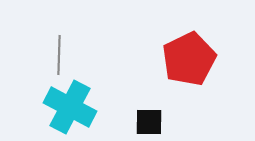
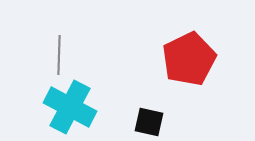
black square: rotated 12 degrees clockwise
